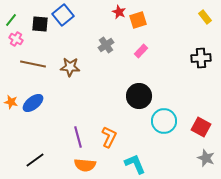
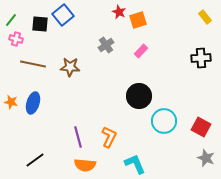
pink cross: rotated 16 degrees counterclockwise
blue ellipse: rotated 35 degrees counterclockwise
